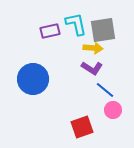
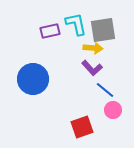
purple L-shape: rotated 15 degrees clockwise
